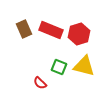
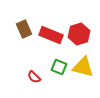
red rectangle: moved 5 px down
yellow triangle: moved 1 px left, 1 px down
red semicircle: moved 6 px left, 6 px up
